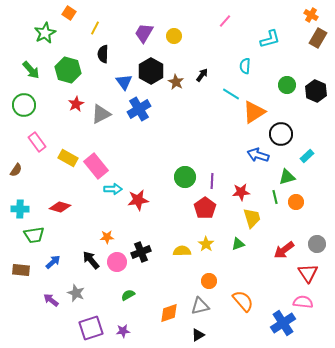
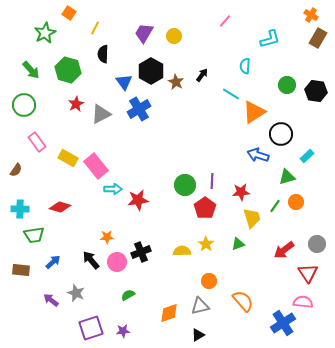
black hexagon at (316, 91): rotated 15 degrees counterclockwise
green circle at (185, 177): moved 8 px down
green line at (275, 197): moved 9 px down; rotated 48 degrees clockwise
